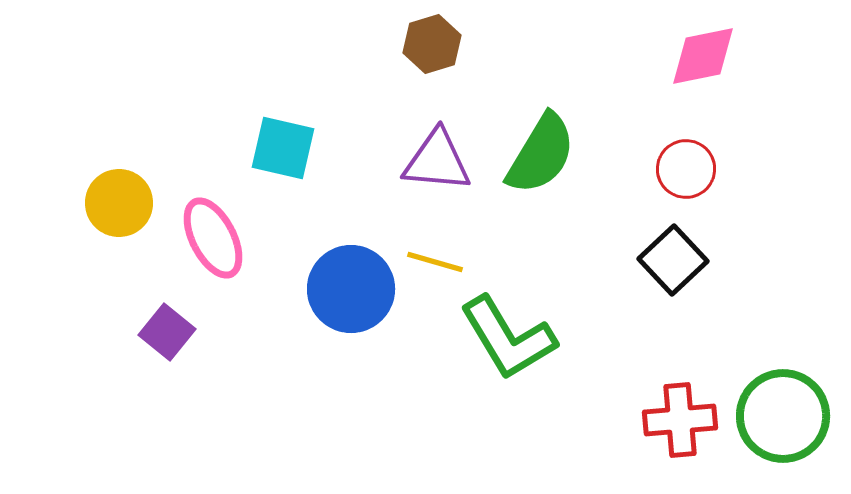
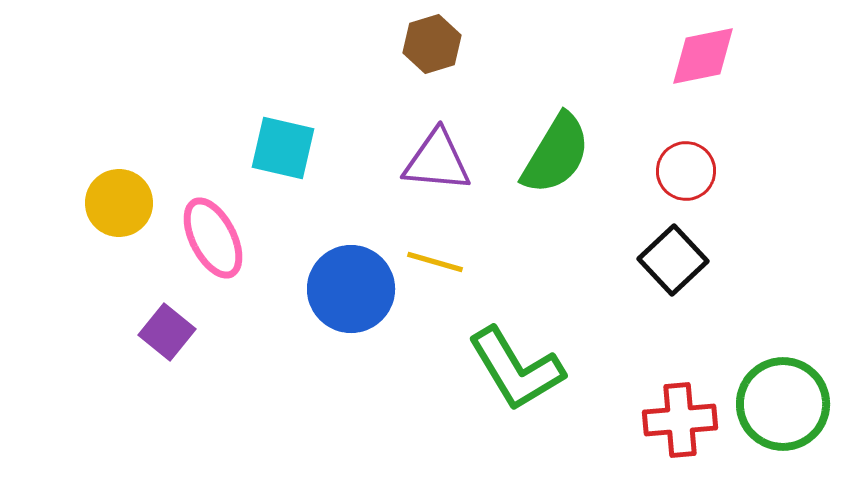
green semicircle: moved 15 px right
red circle: moved 2 px down
green L-shape: moved 8 px right, 31 px down
green circle: moved 12 px up
